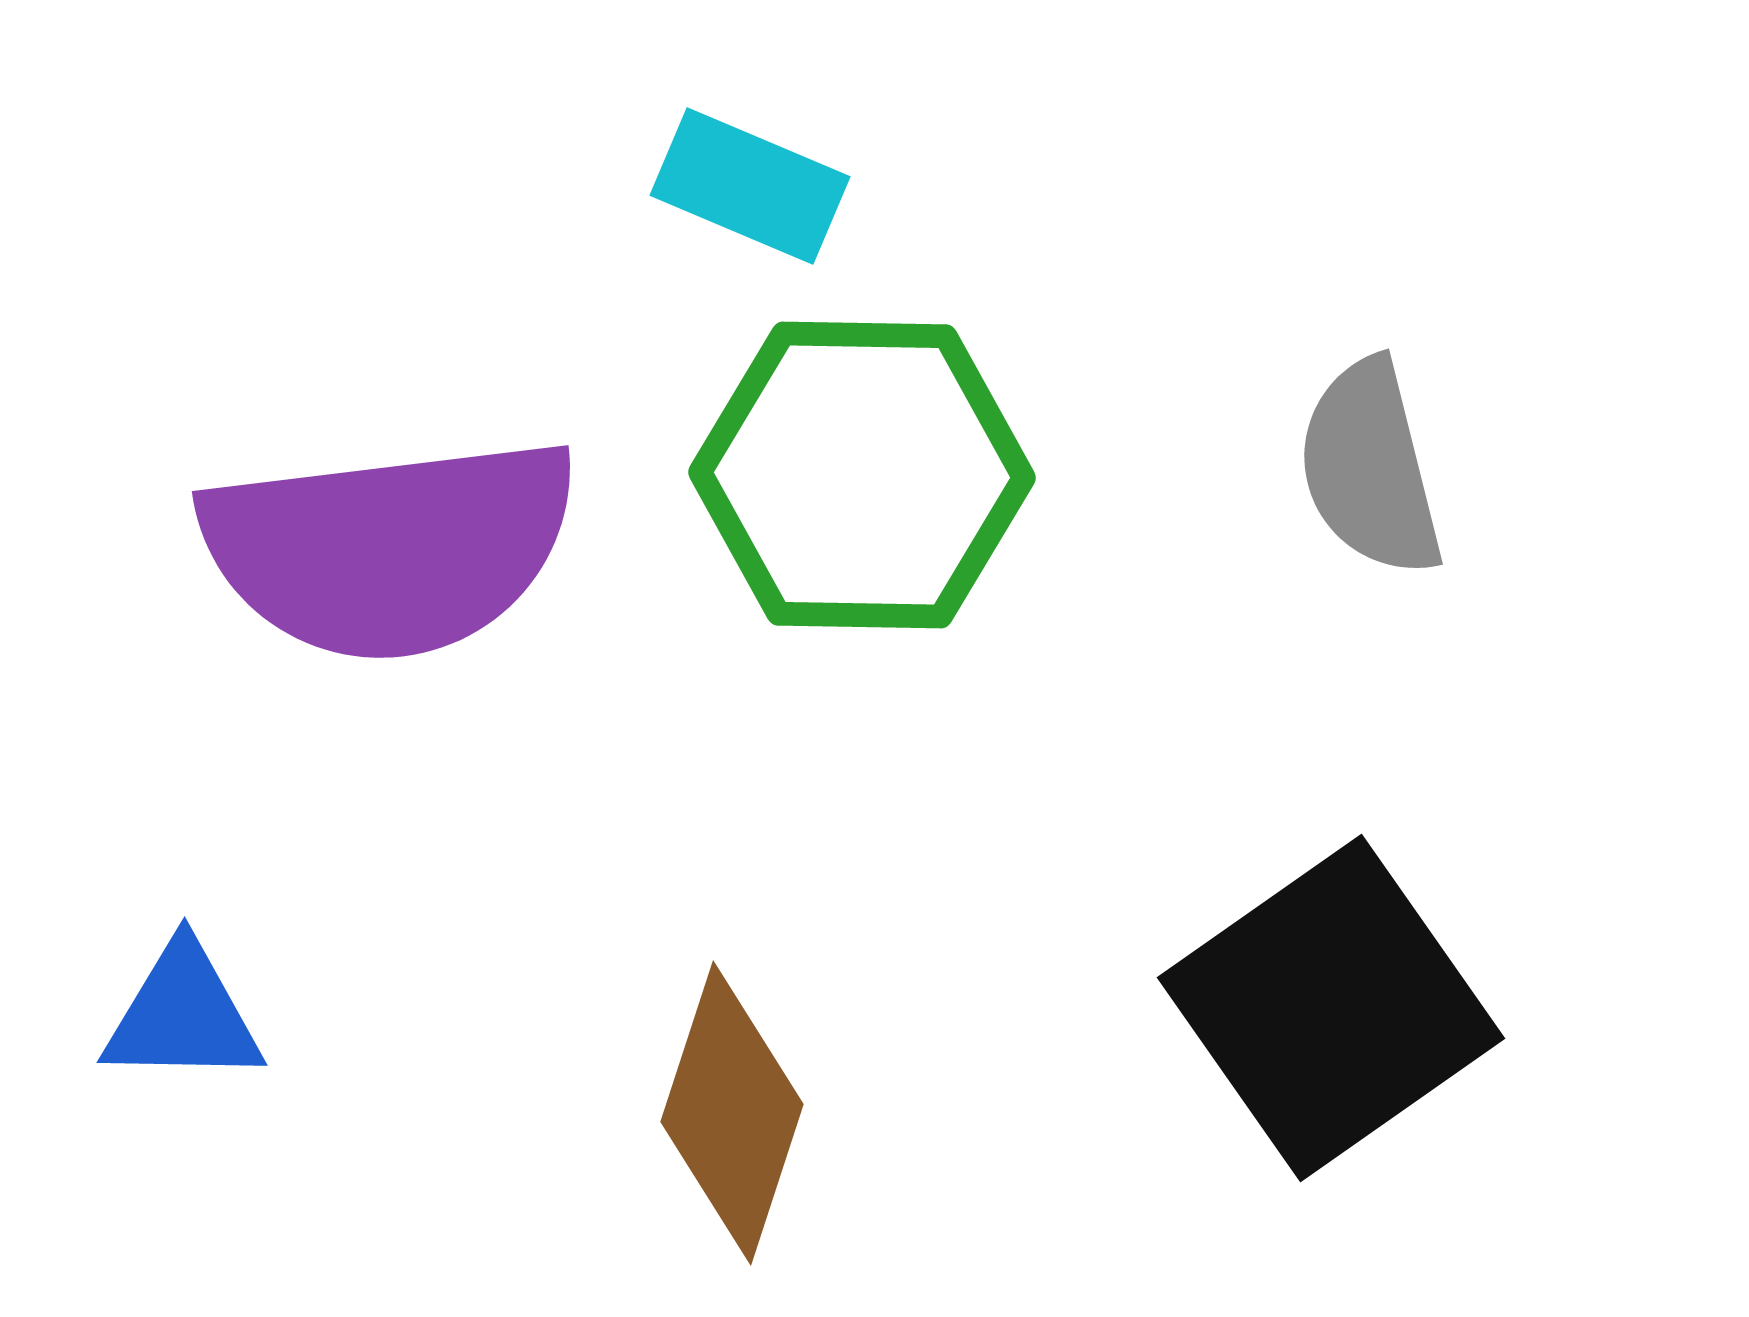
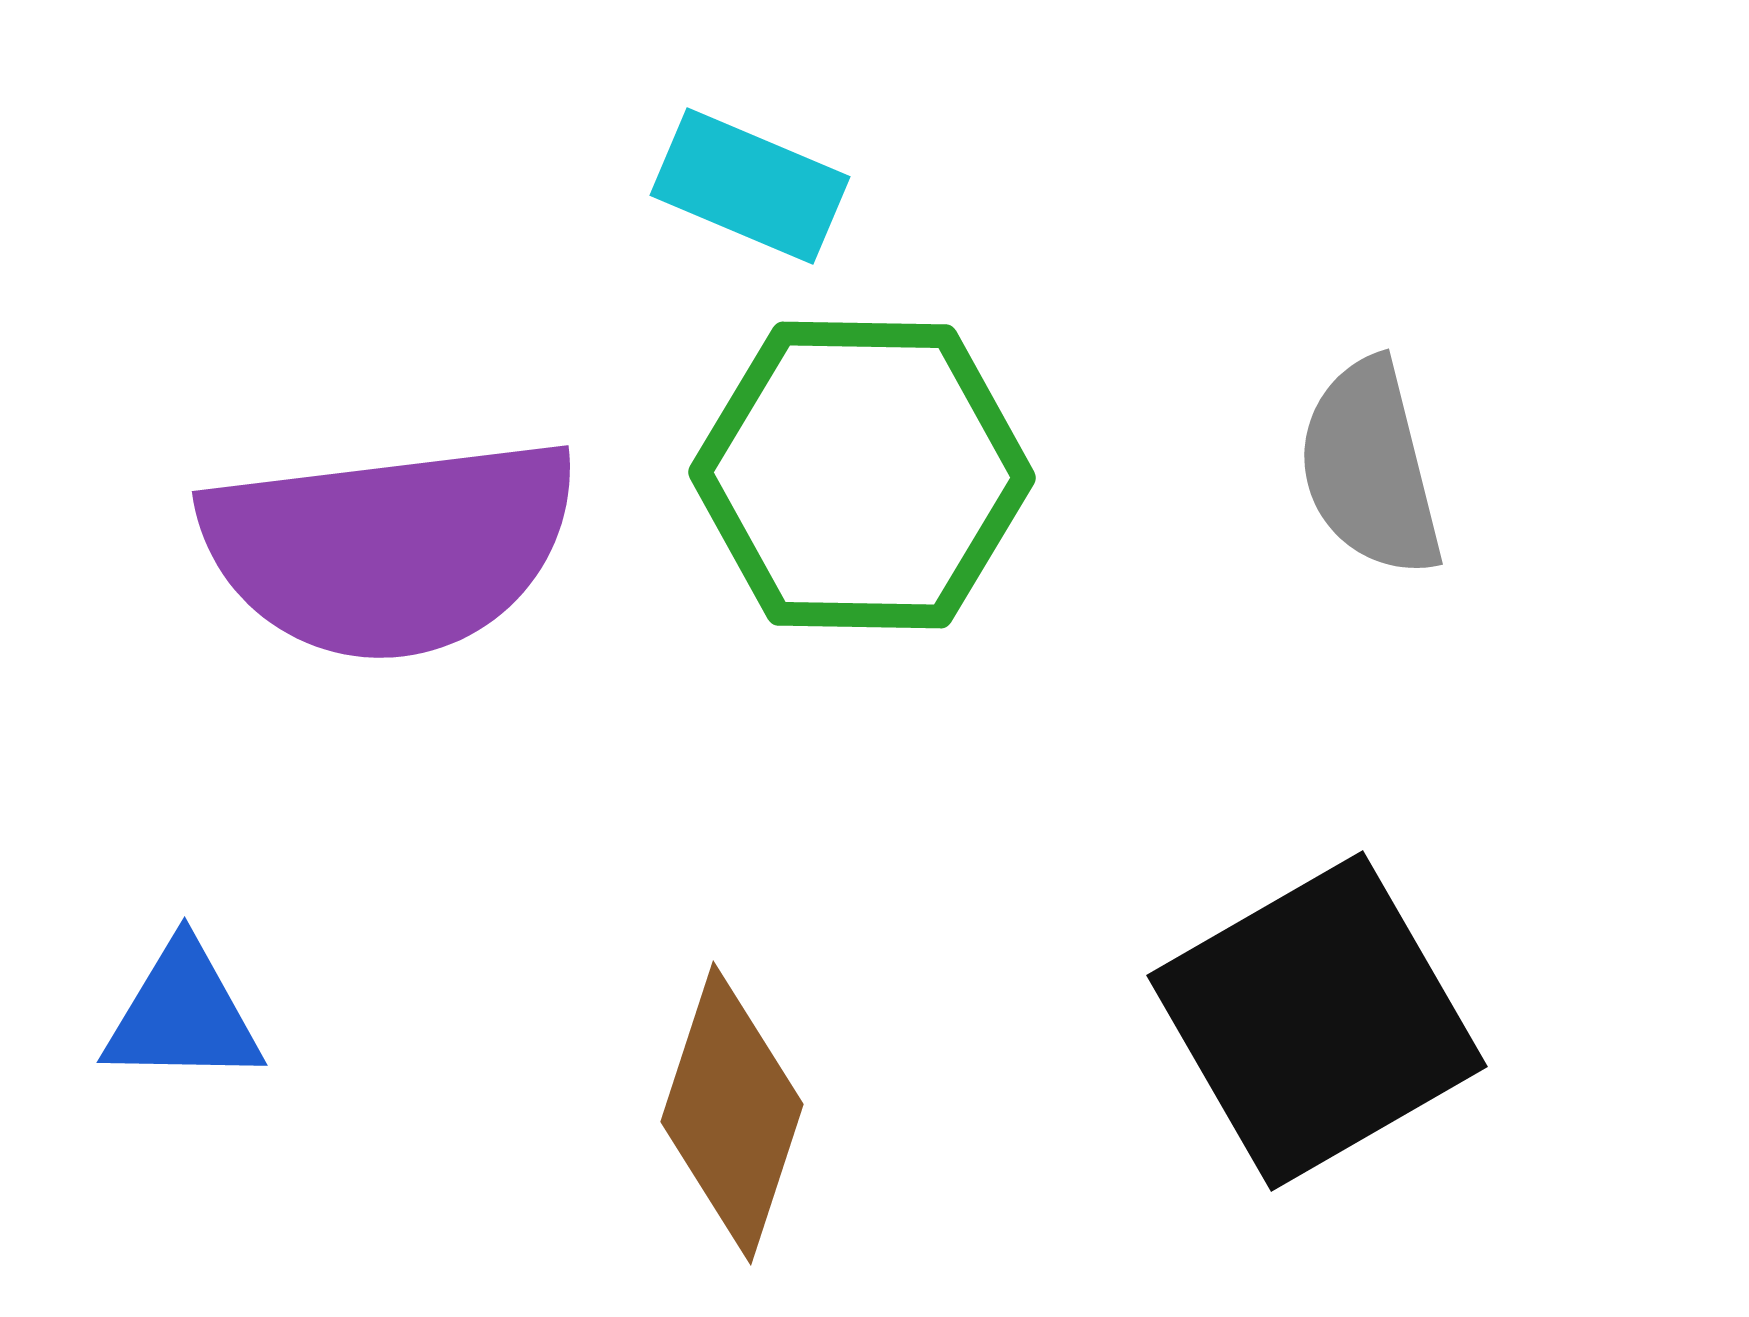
black square: moved 14 px left, 13 px down; rotated 5 degrees clockwise
